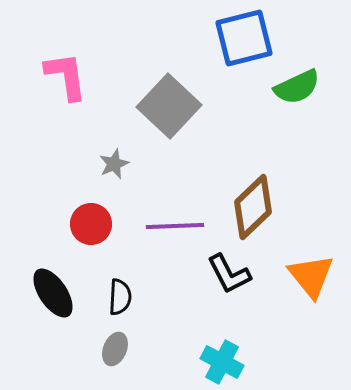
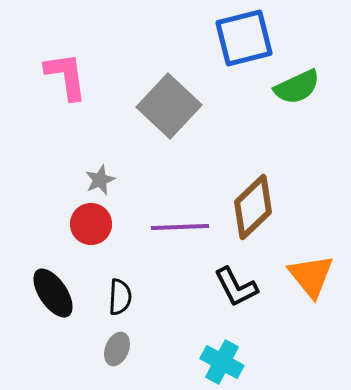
gray star: moved 14 px left, 16 px down
purple line: moved 5 px right, 1 px down
black L-shape: moved 7 px right, 13 px down
gray ellipse: moved 2 px right
